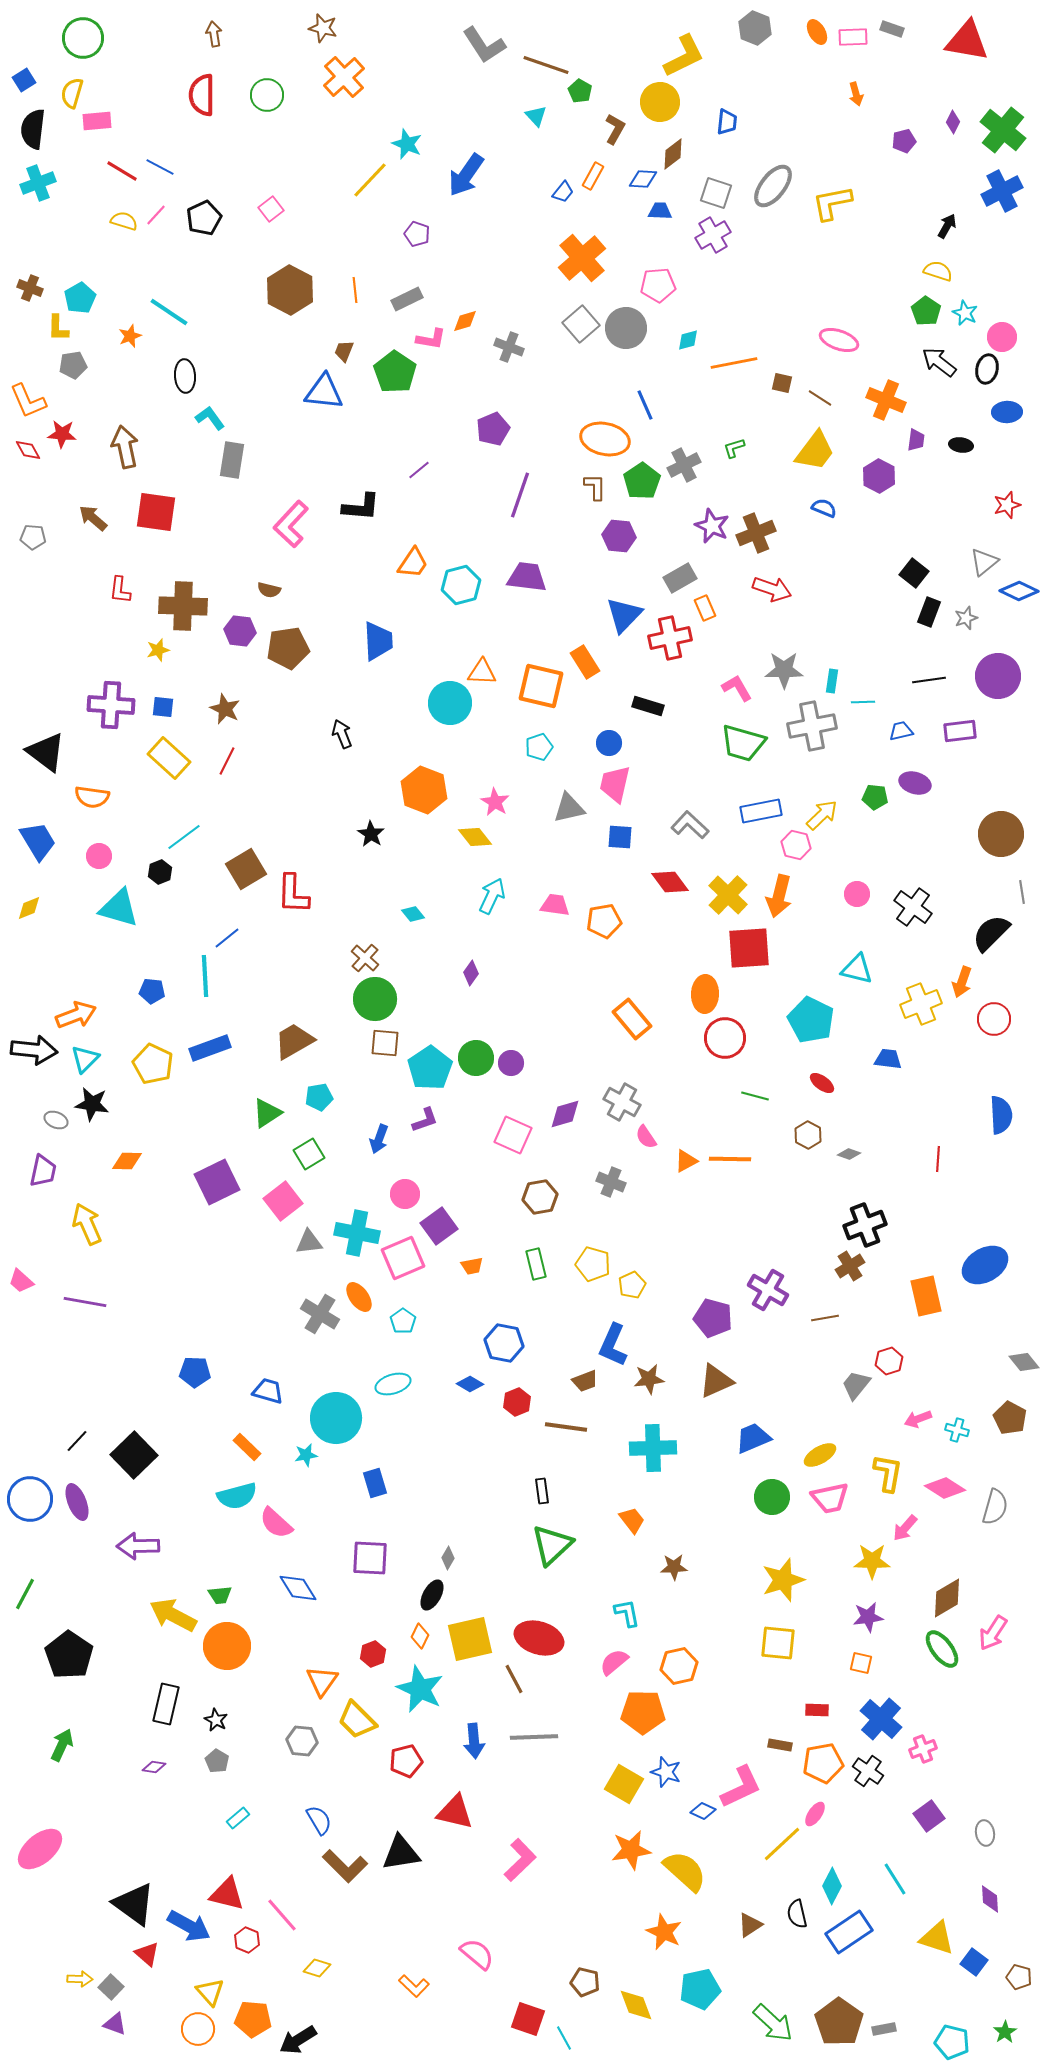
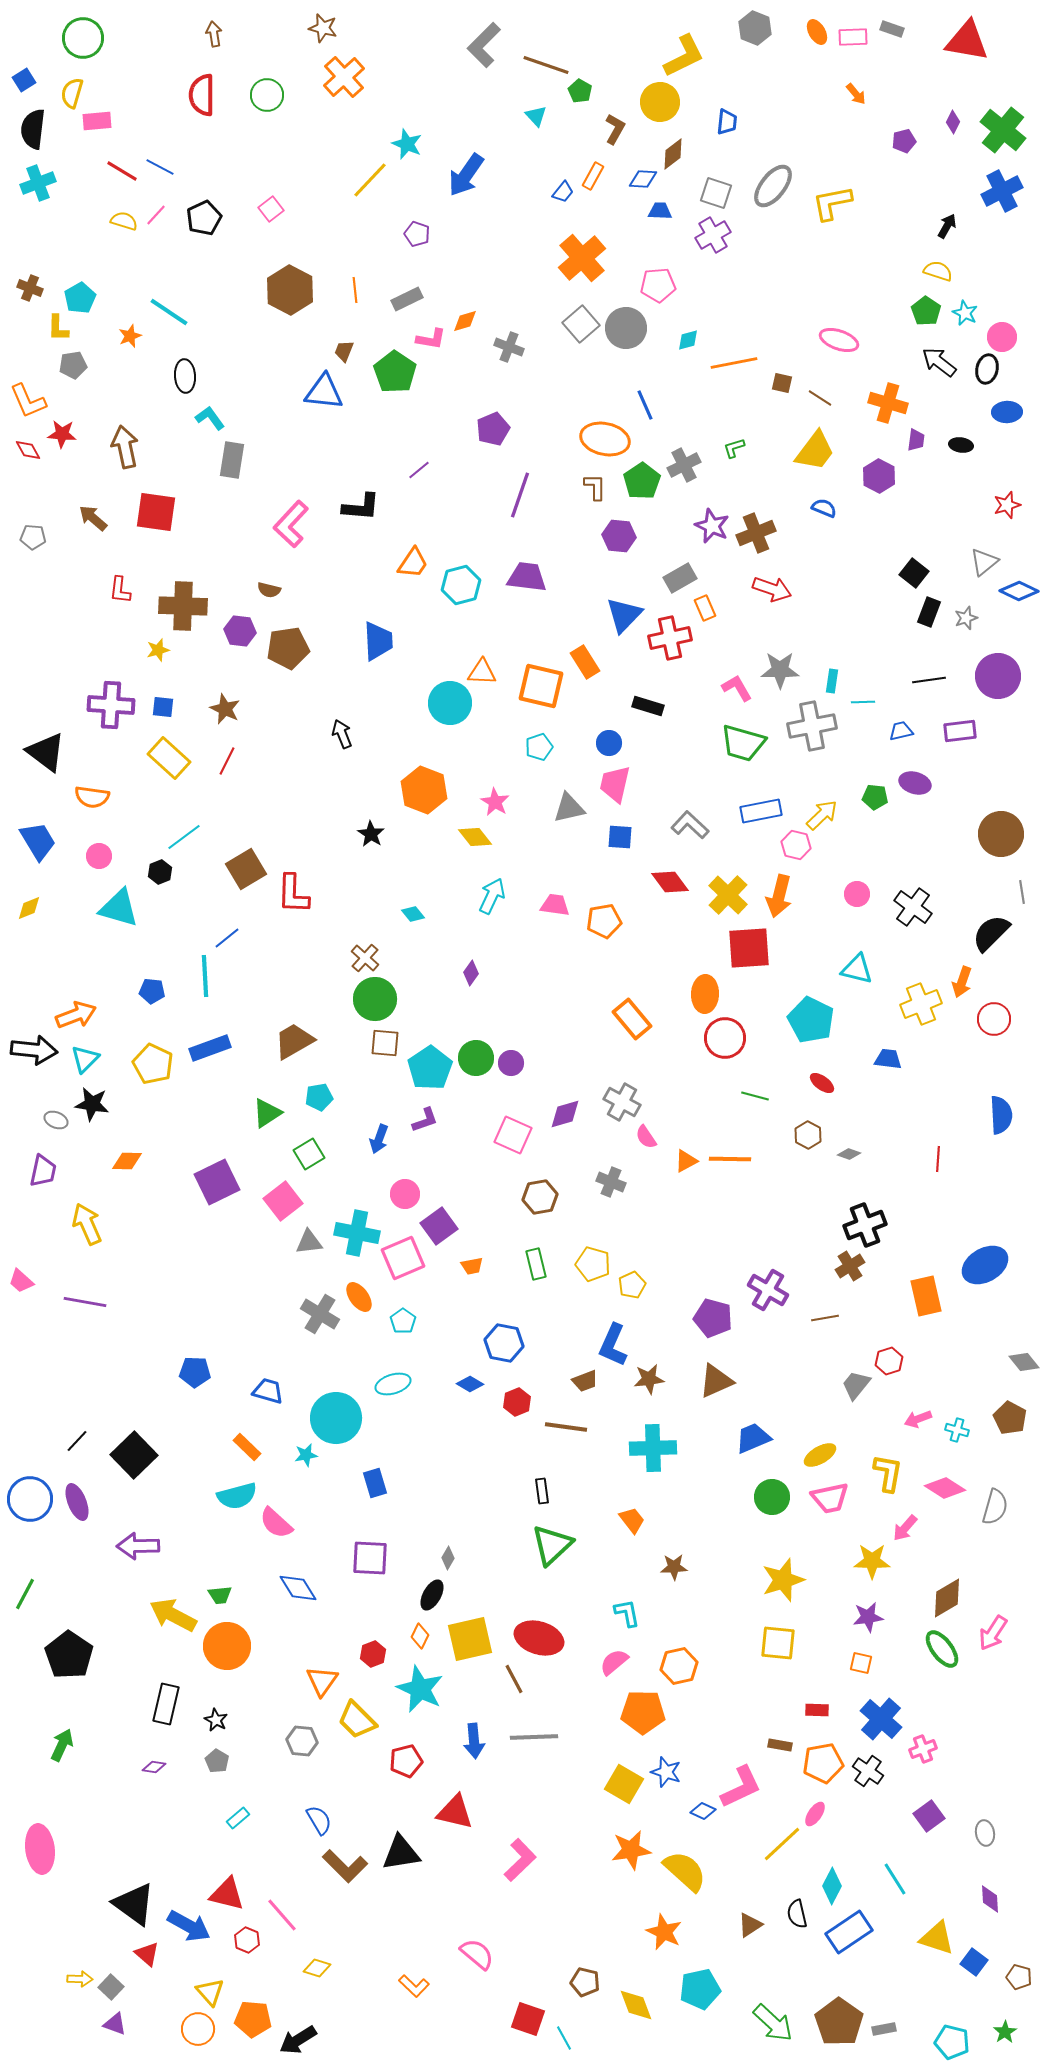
gray L-shape at (484, 45): rotated 78 degrees clockwise
orange arrow at (856, 94): rotated 25 degrees counterclockwise
orange cross at (886, 400): moved 2 px right, 3 px down; rotated 6 degrees counterclockwise
gray star at (784, 670): moved 4 px left
pink ellipse at (40, 1849): rotated 57 degrees counterclockwise
